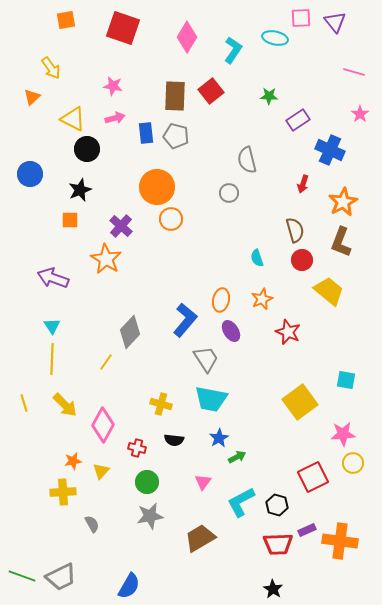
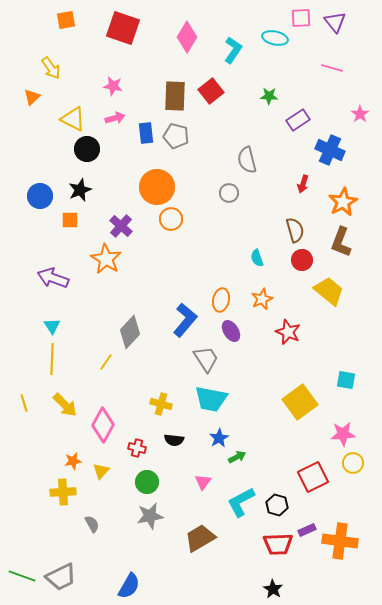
pink line at (354, 72): moved 22 px left, 4 px up
blue circle at (30, 174): moved 10 px right, 22 px down
